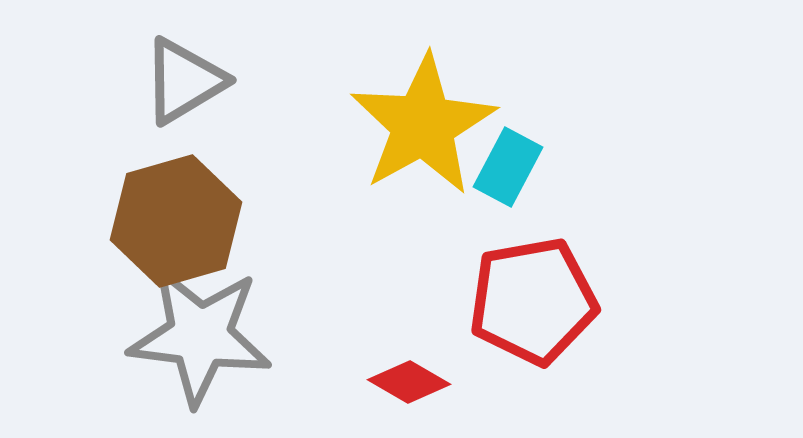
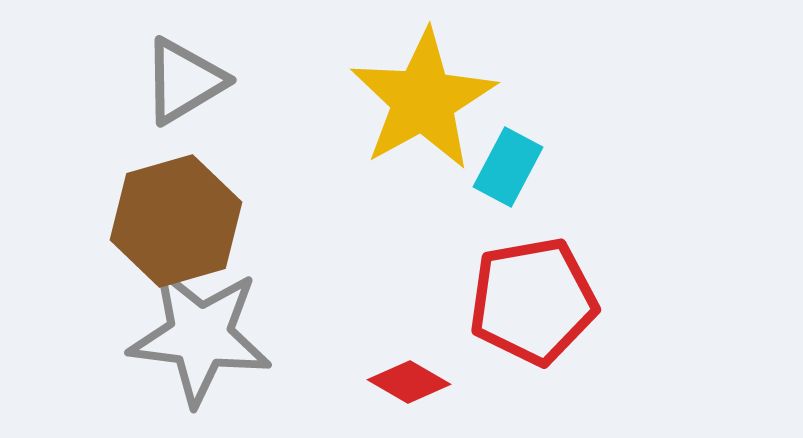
yellow star: moved 25 px up
